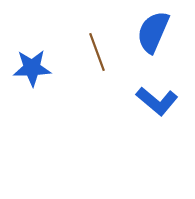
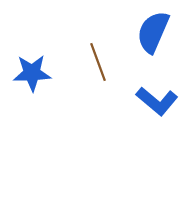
brown line: moved 1 px right, 10 px down
blue star: moved 5 px down
